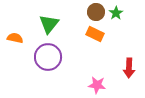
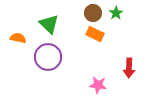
brown circle: moved 3 px left, 1 px down
green triangle: rotated 25 degrees counterclockwise
orange semicircle: moved 3 px right
pink star: moved 1 px right
